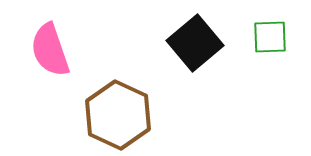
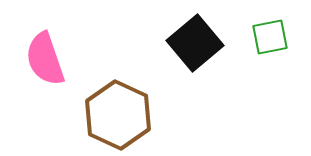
green square: rotated 9 degrees counterclockwise
pink semicircle: moved 5 px left, 9 px down
